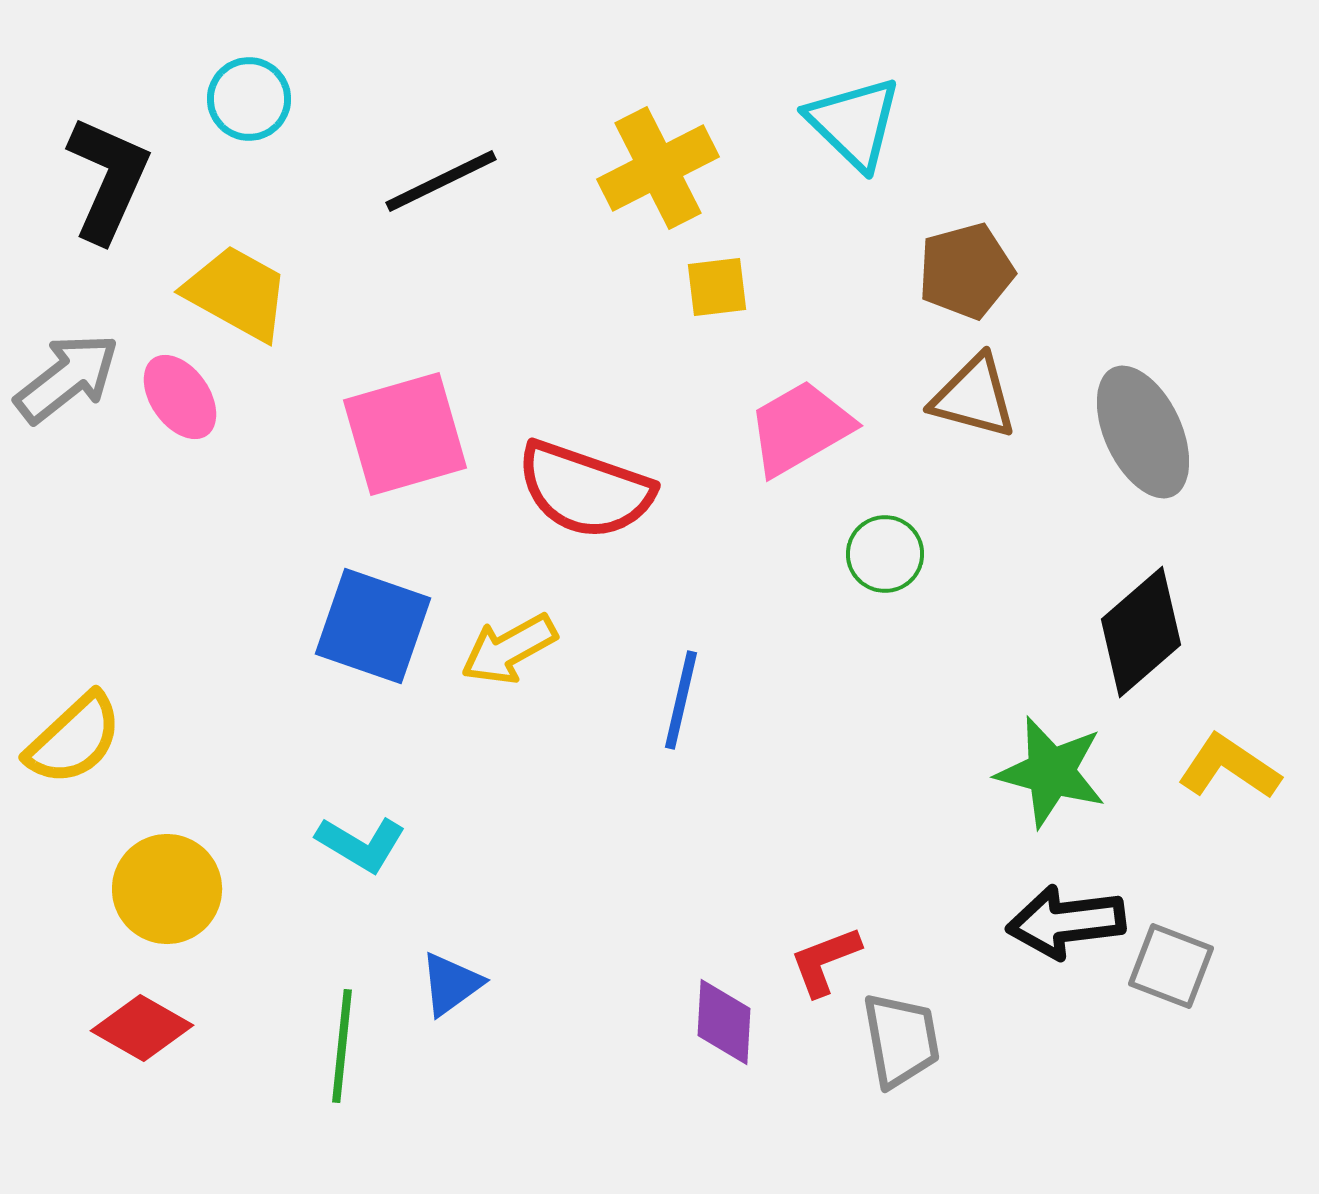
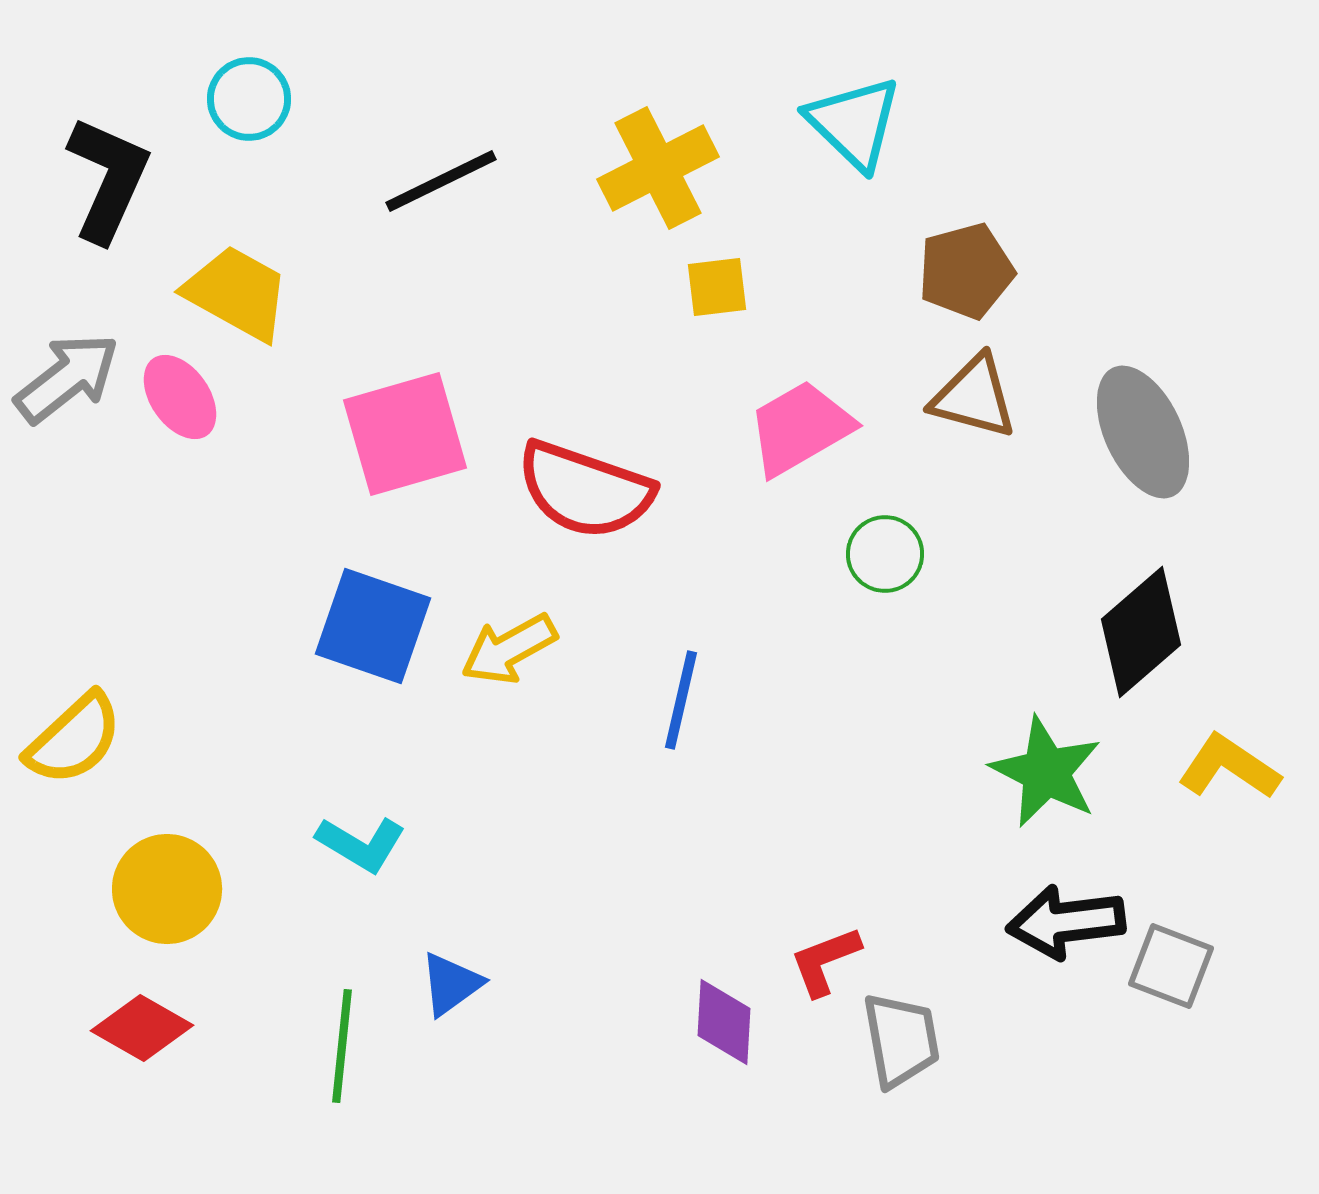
green star: moved 5 px left; rotated 12 degrees clockwise
